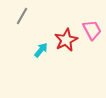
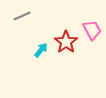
gray line: rotated 36 degrees clockwise
red star: moved 2 px down; rotated 10 degrees counterclockwise
